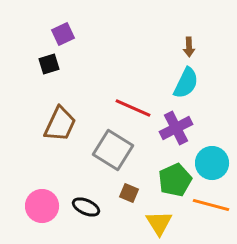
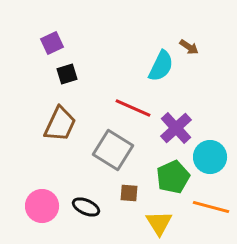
purple square: moved 11 px left, 9 px down
brown arrow: rotated 54 degrees counterclockwise
black square: moved 18 px right, 10 px down
cyan semicircle: moved 25 px left, 17 px up
purple cross: rotated 16 degrees counterclockwise
cyan circle: moved 2 px left, 6 px up
green pentagon: moved 2 px left, 3 px up
brown square: rotated 18 degrees counterclockwise
orange line: moved 2 px down
